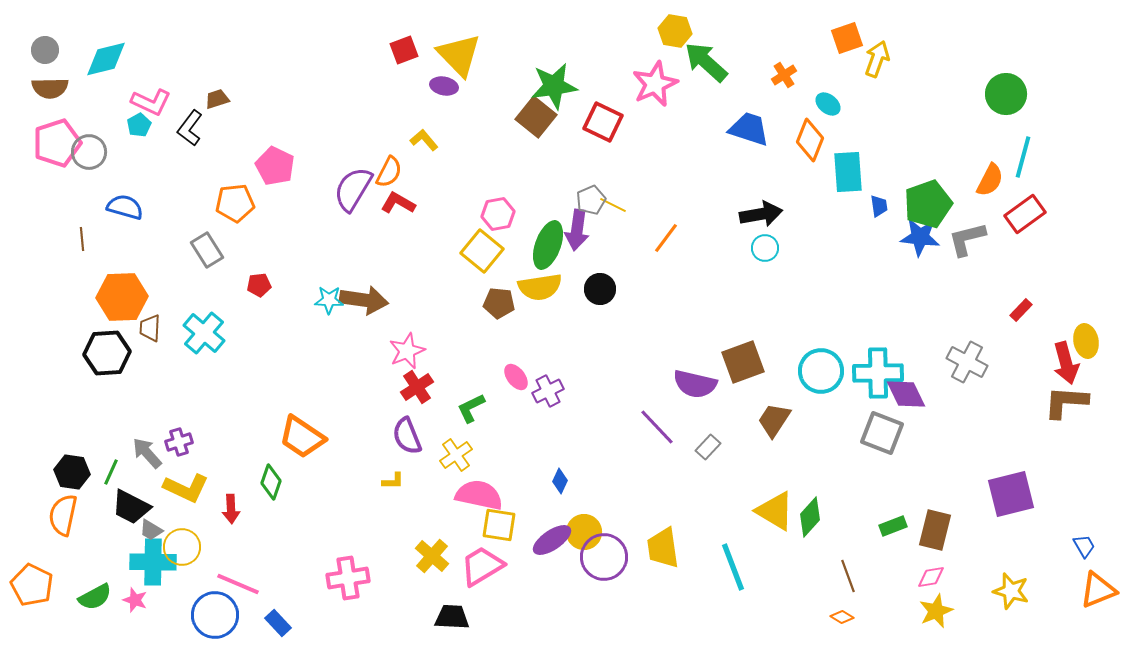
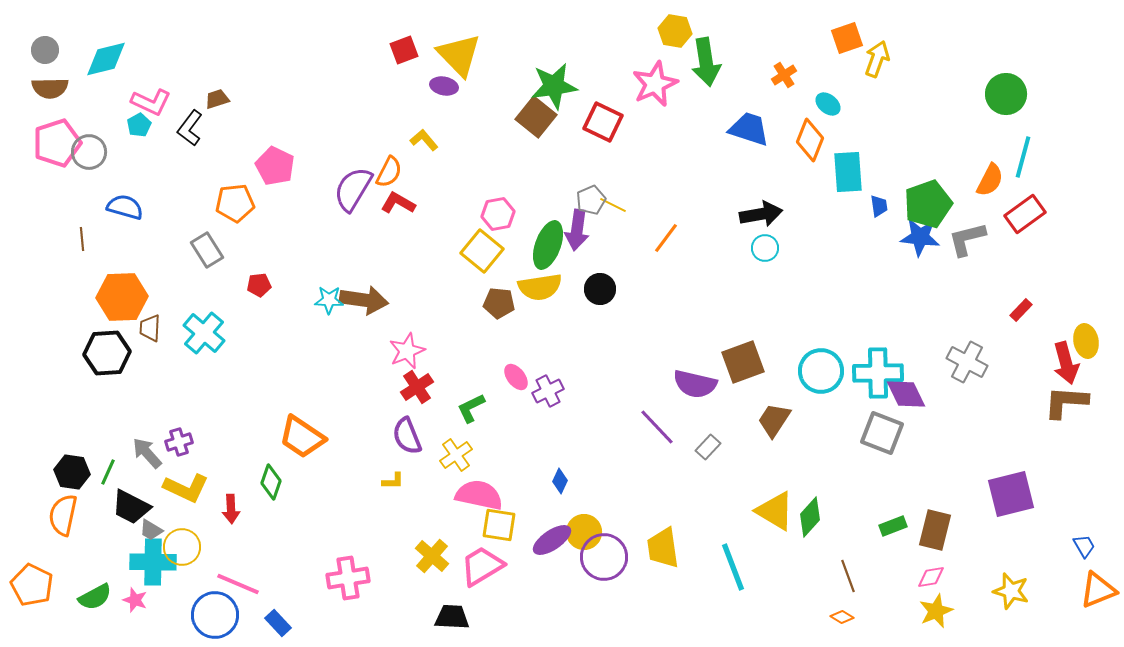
green arrow at (706, 62): rotated 141 degrees counterclockwise
green line at (111, 472): moved 3 px left
